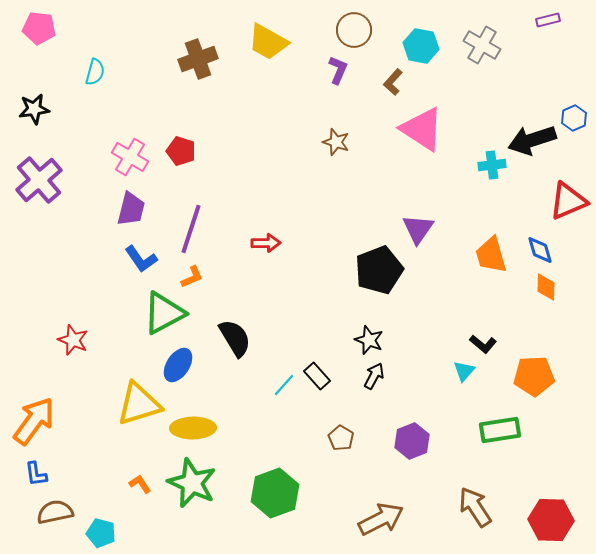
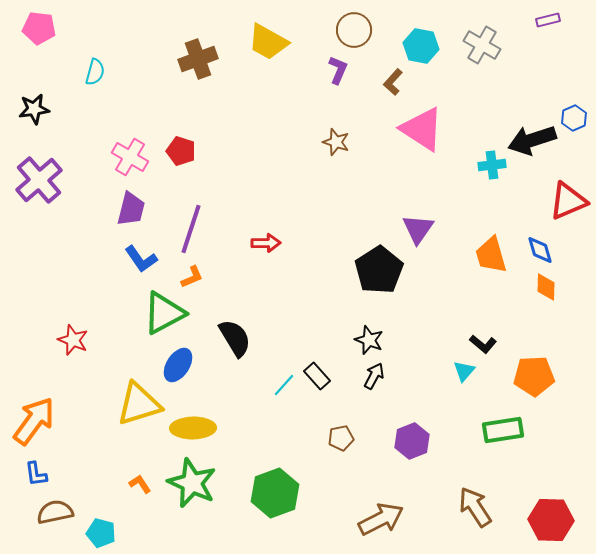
black pentagon at (379, 270): rotated 12 degrees counterclockwise
green rectangle at (500, 430): moved 3 px right
brown pentagon at (341, 438): rotated 30 degrees clockwise
